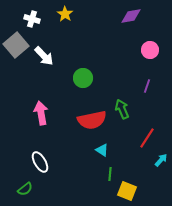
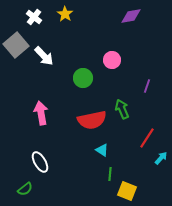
white cross: moved 2 px right, 2 px up; rotated 21 degrees clockwise
pink circle: moved 38 px left, 10 px down
cyan arrow: moved 2 px up
